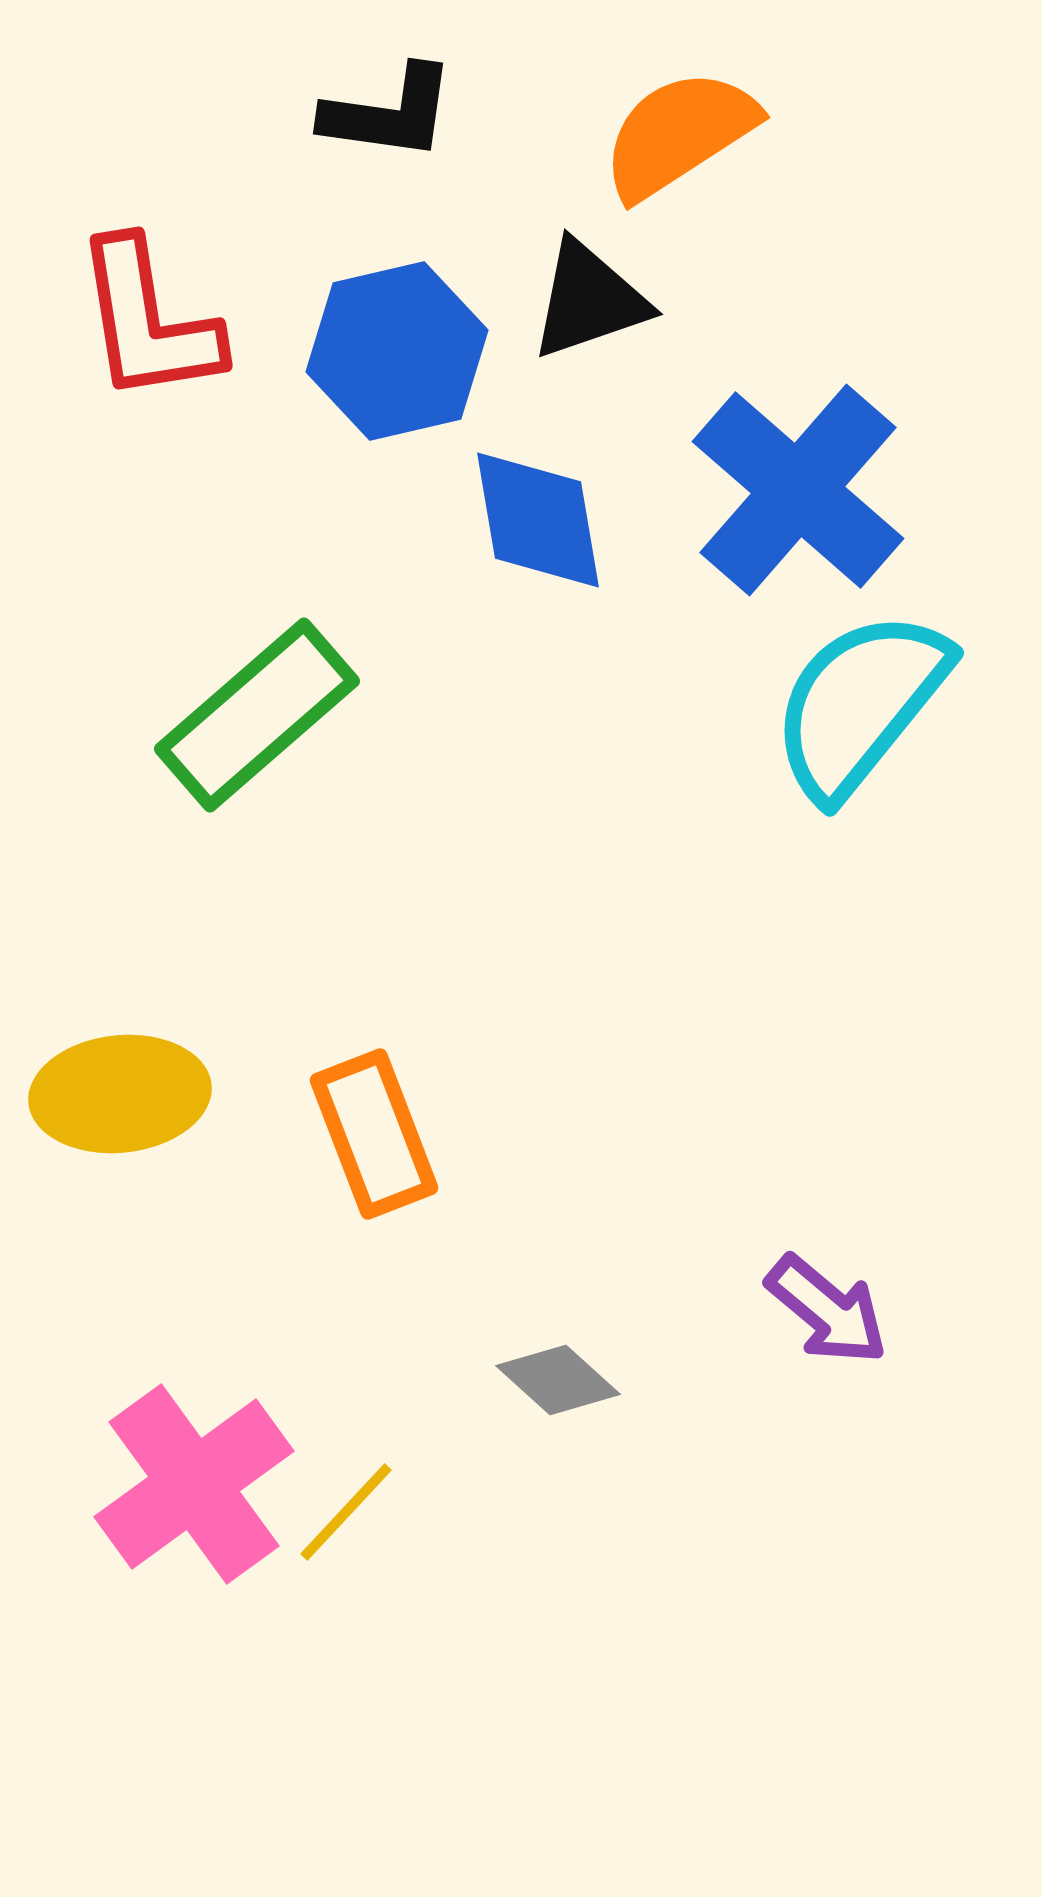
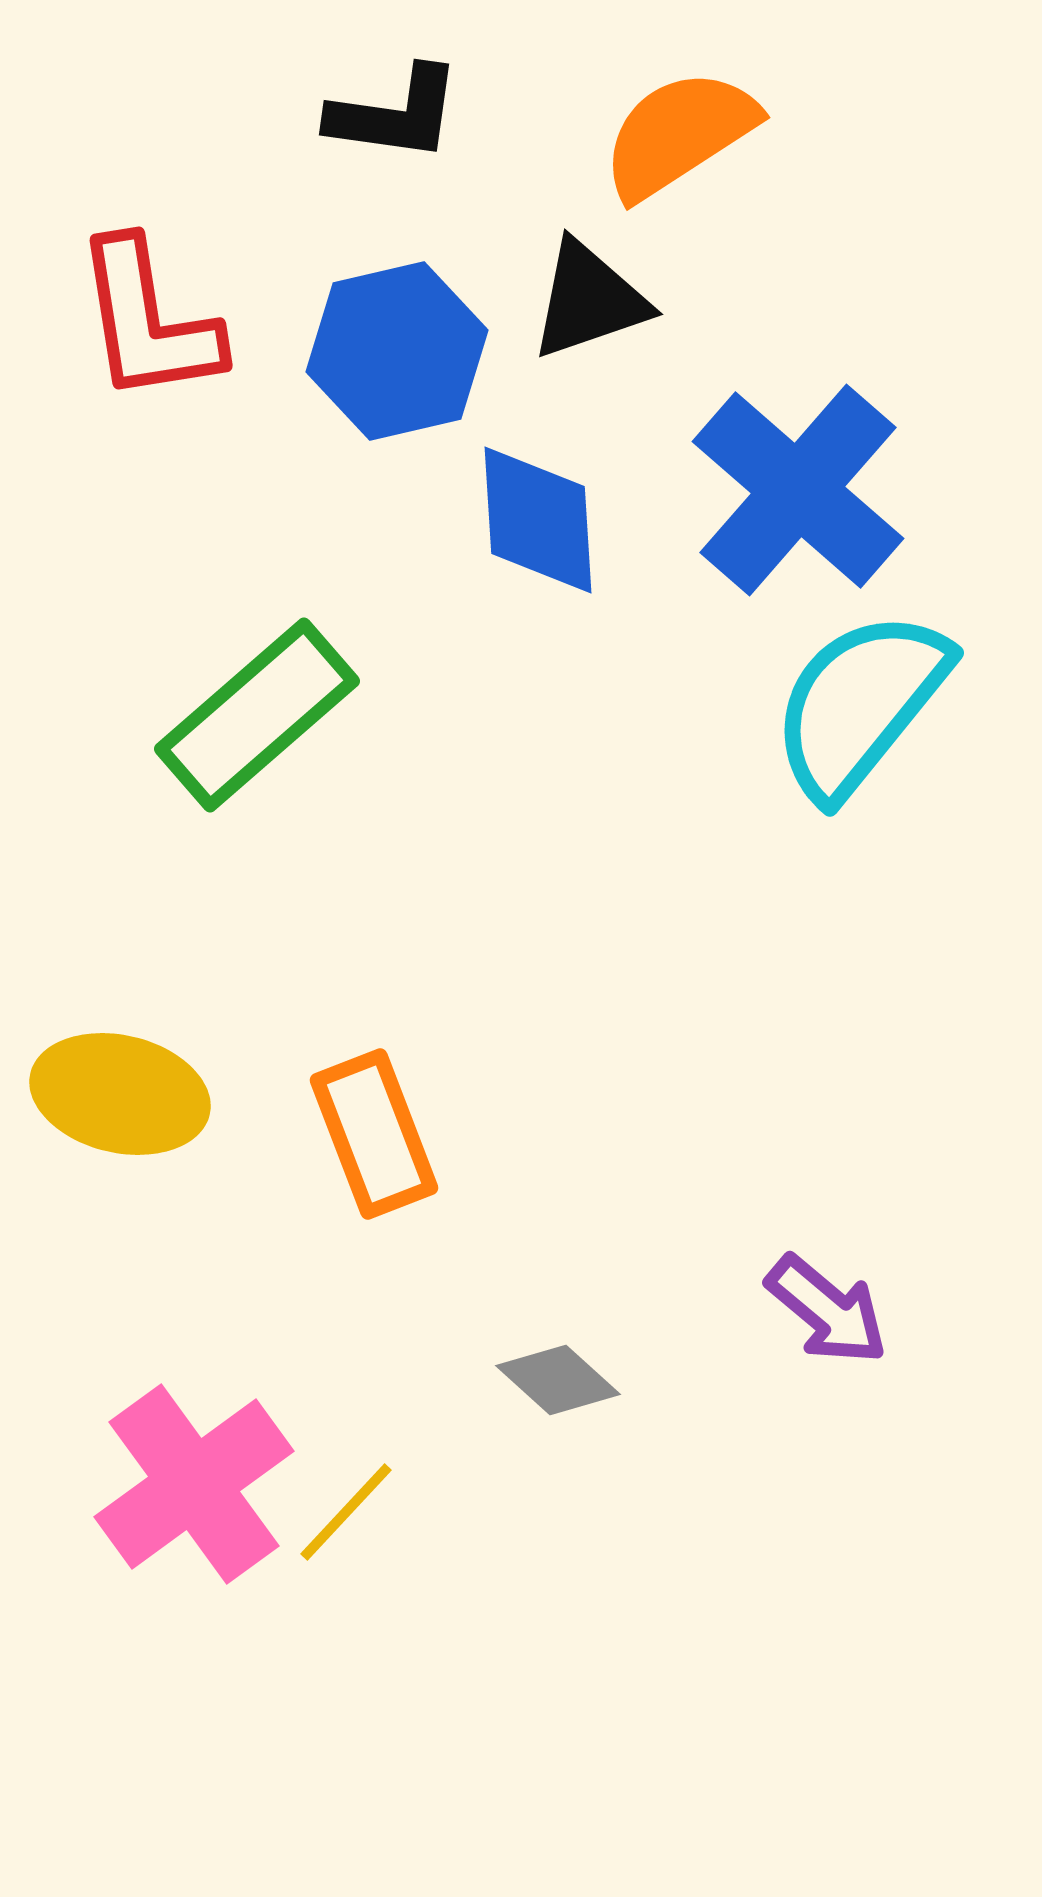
black L-shape: moved 6 px right, 1 px down
blue diamond: rotated 6 degrees clockwise
yellow ellipse: rotated 19 degrees clockwise
